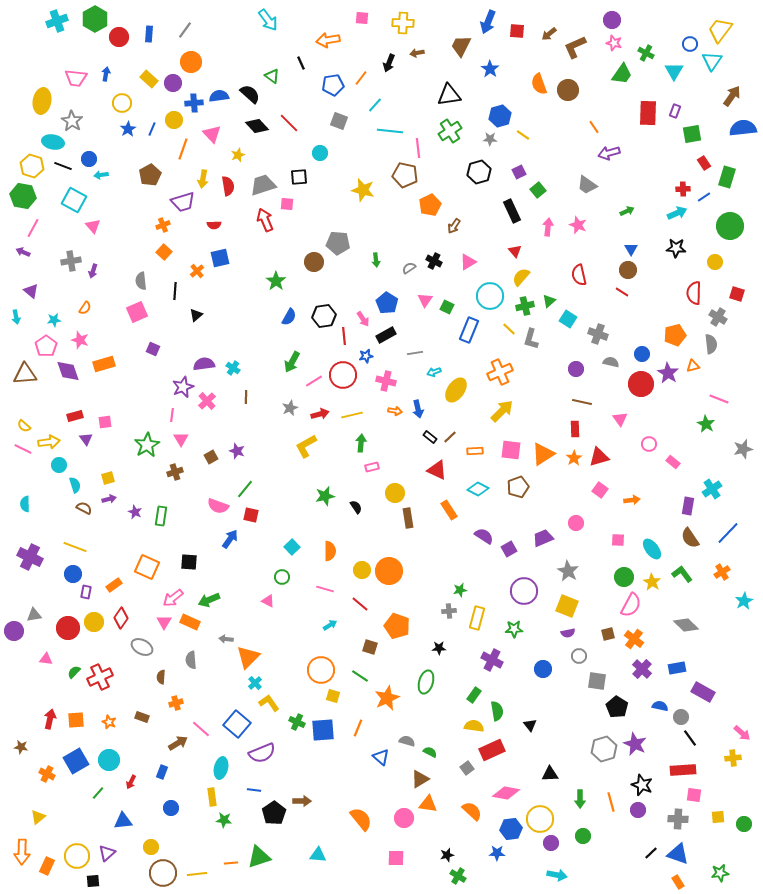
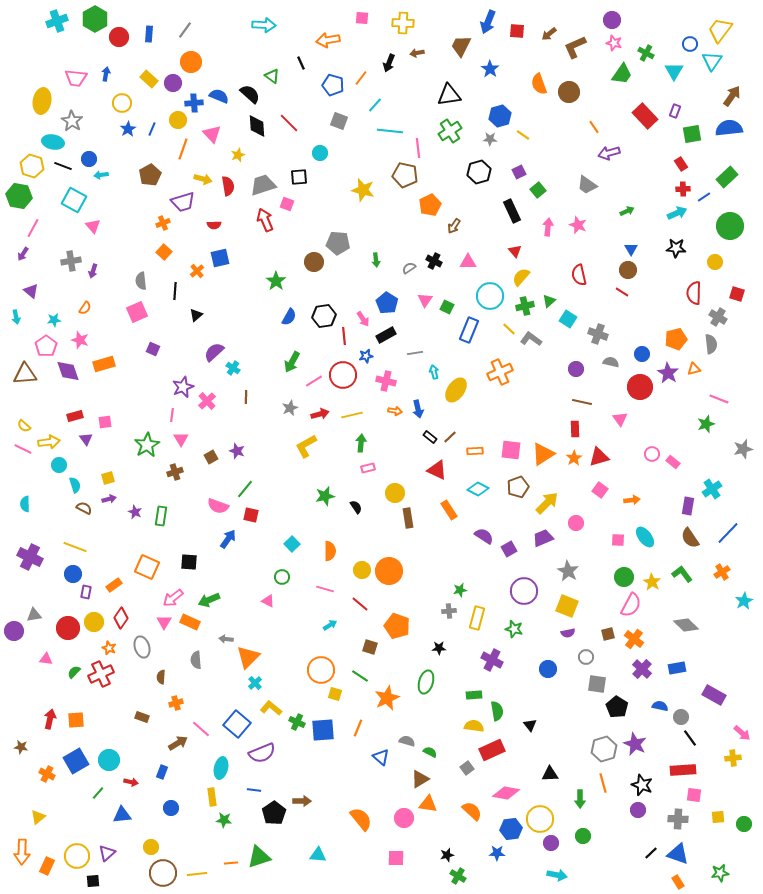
cyan arrow at (268, 20): moved 4 px left, 5 px down; rotated 50 degrees counterclockwise
blue pentagon at (333, 85): rotated 25 degrees clockwise
brown circle at (568, 90): moved 1 px right, 2 px down
blue semicircle at (219, 96): rotated 30 degrees clockwise
red rectangle at (648, 113): moved 3 px left, 3 px down; rotated 45 degrees counterclockwise
yellow circle at (174, 120): moved 4 px right
black diamond at (257, 126): rotated 40 degrees clockwise
blue semicircle at (743, 128): moved 14 px left
red rectangle at (704, 163): moved 23 px left, 1 px down
green rectangle at (727, 177): rotated 30 degrees clockwise
yellow arrow at (203, 179): rotated 84 degrees counterclockwise
green hexagon at (23, 196): moved 4 px left
pink square at (287, 204): rotated 16 degrees clockwise
orange cross at (163, 225): moved 2 px up
purple arrow at (23, 252): moved 2 px down; rotated 80 degrees counterclockwise
pink triangle at (468, 262): rotated 30 degrees clockwise
orange pentagon at (675, 335): moved 1 px right, 4 px down
gray L-shape at (531, 339): rotated 110 degrees clockwise
purple semicircle at (204, 364): moved 10 px right, 12 px up; rotated 35 degrees counterclockwise
orange triangle at (693, 366): moved 1 px right, 3 px down
cyan arrow at (434, 372): rotated 96 degrees clockwise
red circle at (641, 384): moved 1 px left, 3 px down
yellow arrow at (502, 411): moved 45 px right, 92 px down
green star at (706, 424): rotated 24 degrees clockwise
pink circle at (649, 444): moved 3 px right, 10 px down
pink rectangle at (372, 467): moved 4 px left, 1 px down
blue arrow at (230, 539): moved 2 px left
cyan square at (292, 547): moved 3 px up
cyan ellipse at (652, 549): moved 7 px left, 12 px up
green star at (514, 629): rotated 18 degrees clockwise
gray ellipse at (142, 647): rotated 45 degrees clockwise
gray circle at (579, 656): moved 7 px right, 1 px down
gray semicircle at (191, 660): moved 5 px right
blue circle at (543, 669): moved 5 px right
red cross at (100, 677): moved 1 px right, 3 px up
gray square at (597, 681): moved 3 px down
purple rectangle at (703, 692): moved 11 px right, 3 px down
green rectangle at (474, 695): rotated 49 degrees clockwise
yellow square at (333, 696): moved 2 px right, 2 px up
yellow L-shape at (269, 703): moved 2 px right, 5 px down; rotated 15 degrees counterclockwise
orange star at (109, 722): moved 74 px up
red arrow at (131, 782): rotated 104 degrees counterclockwise
orange line at (611, 802): moved 8 px left, 19 px up
blue triangle at (123, 821): moved 1 px left, 6 px up
